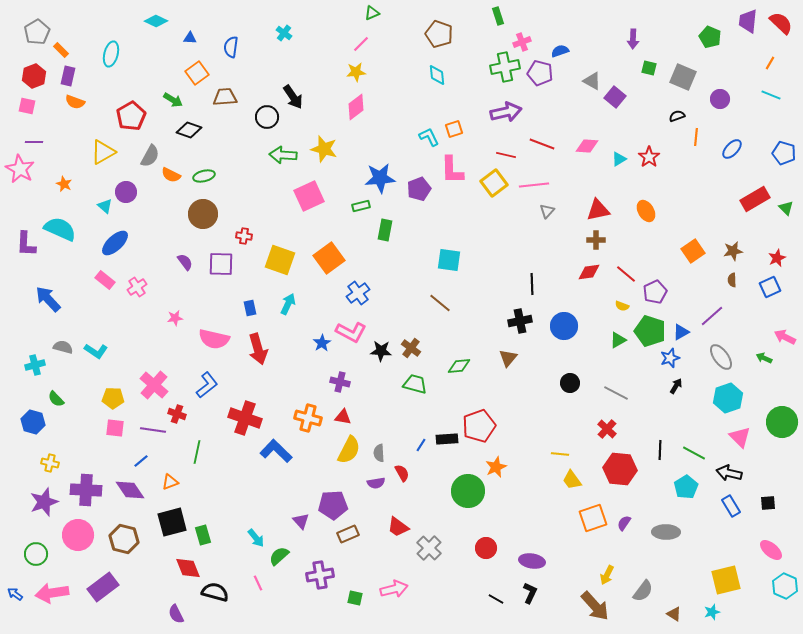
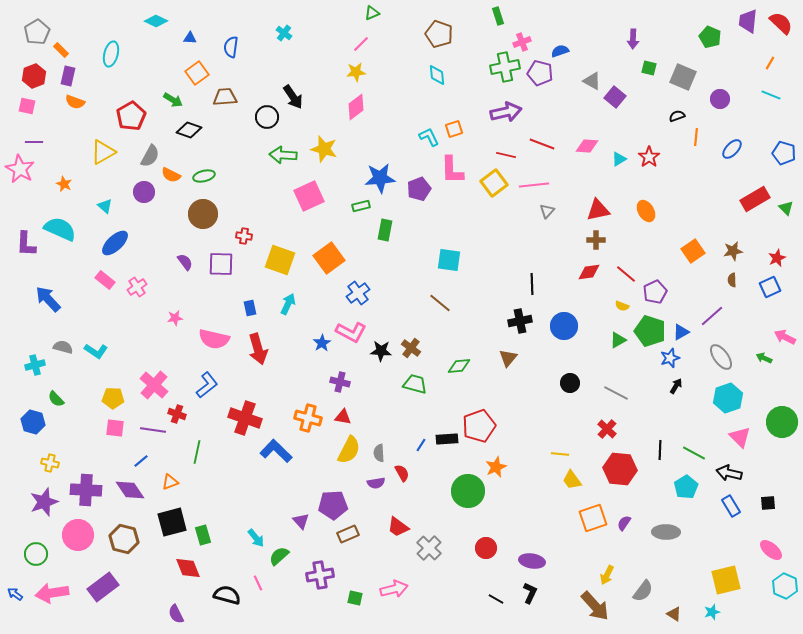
purple circle at (126, 192): moved 18 px right
black semicircle at (215, 592): moved 12 px right, 3 px down
